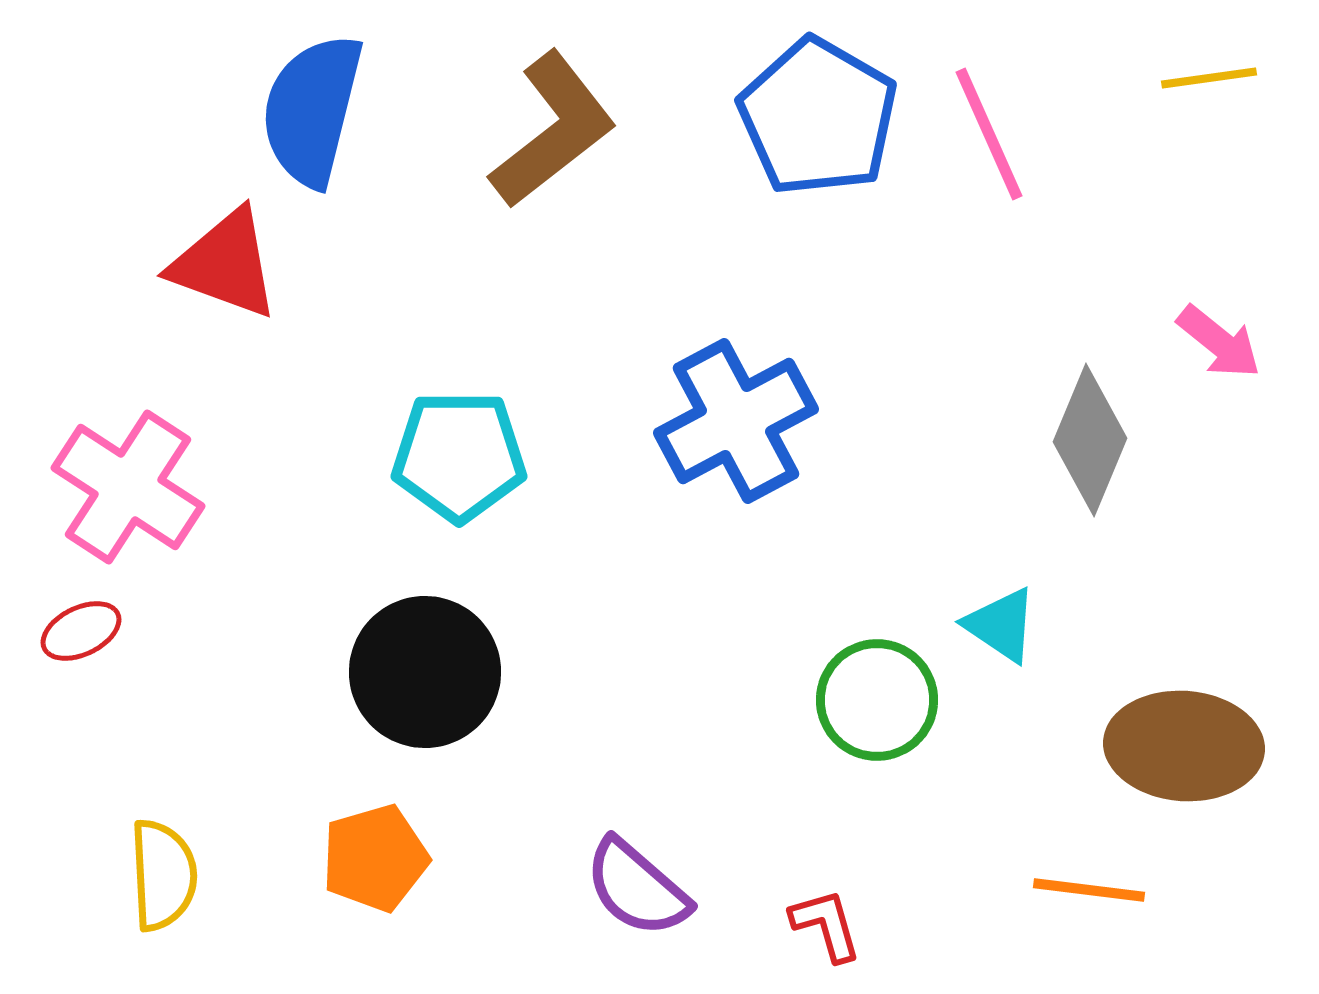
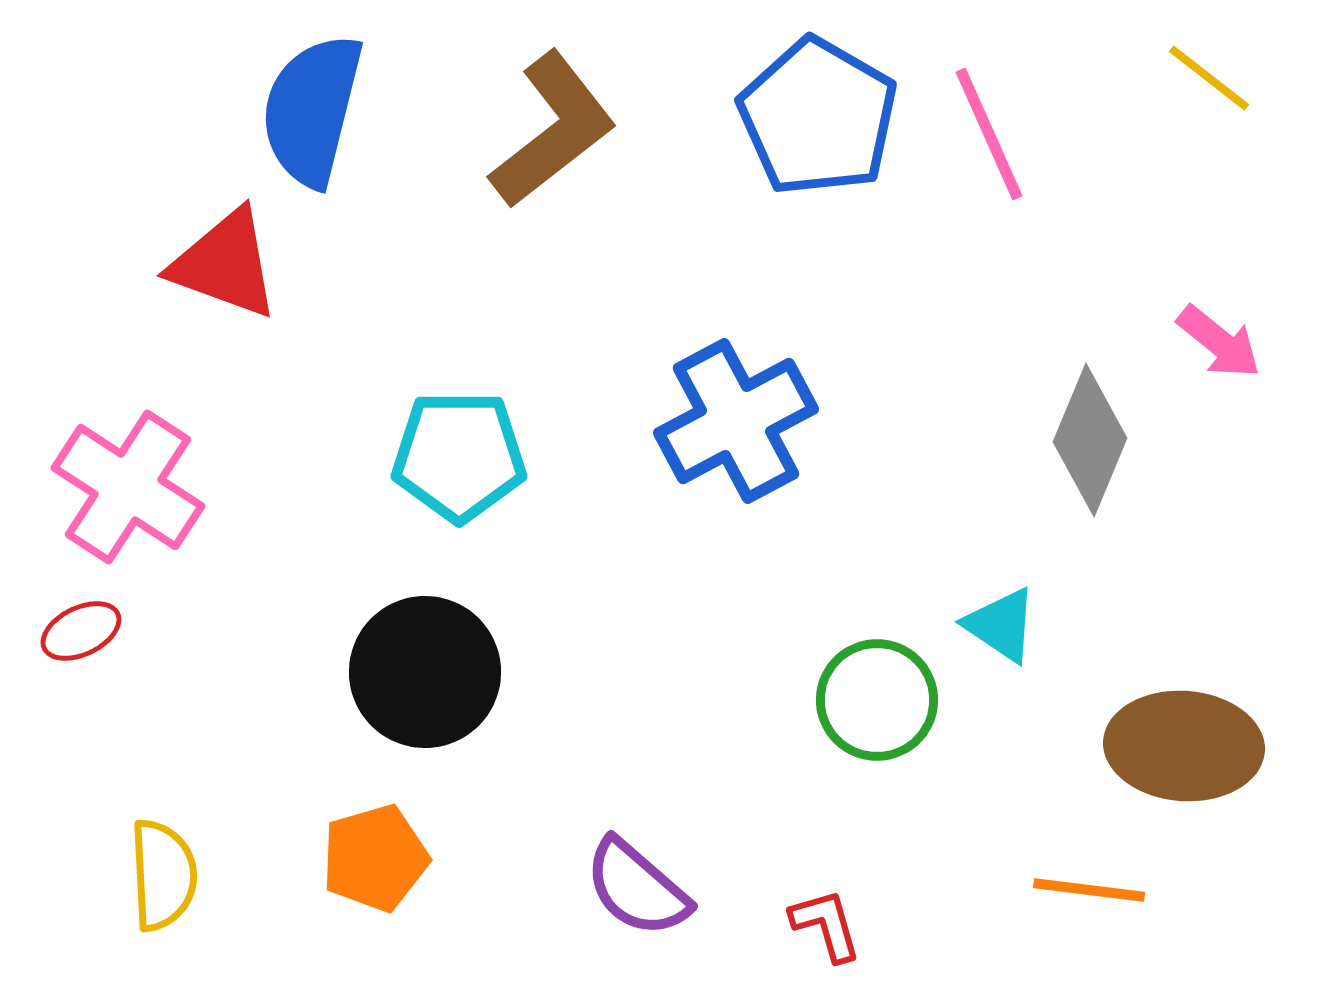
yellow line: rotated 46 degrees clockwise
